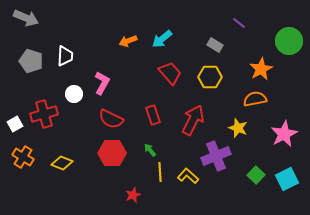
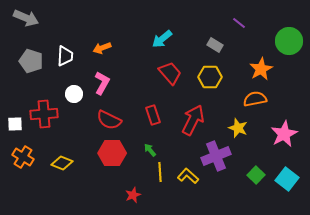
orange arrow: moved 26 px left, 7 px down
red cross: rotated 12 degrees clockwise
red semicircle: moved 2 px left, 1 px down
white square: rotated 28 degrees clockwise
cyan square: rotated 25 degrees counterclockwise
